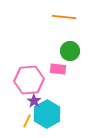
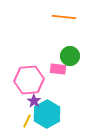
green circle: moved 5 px down
